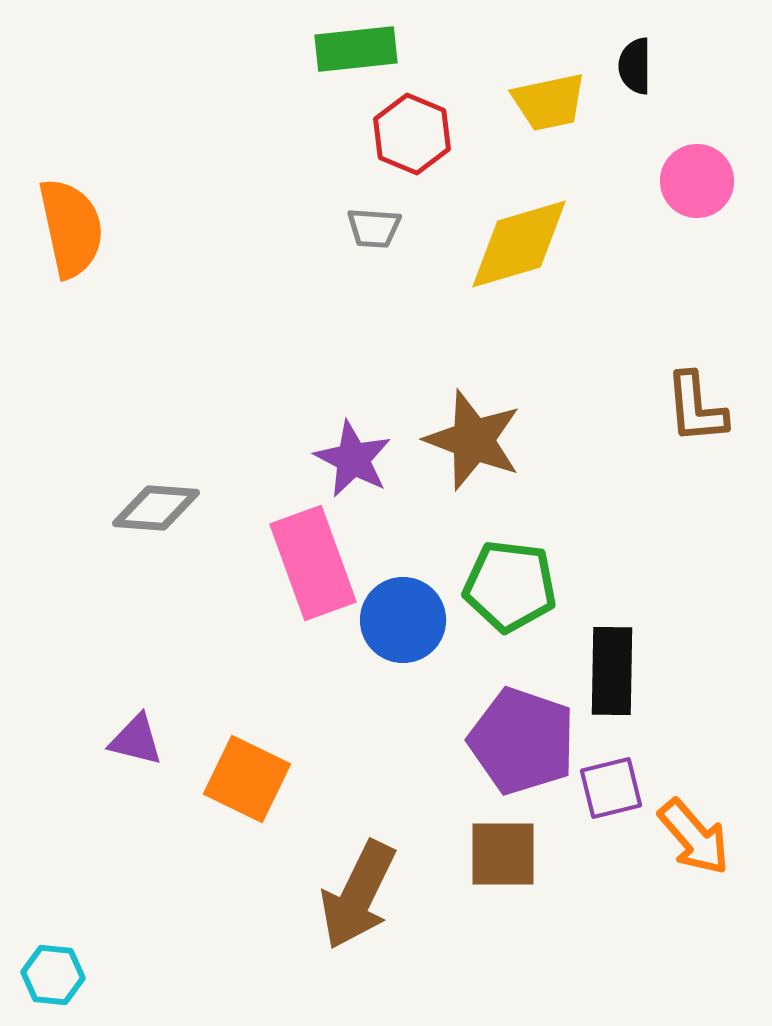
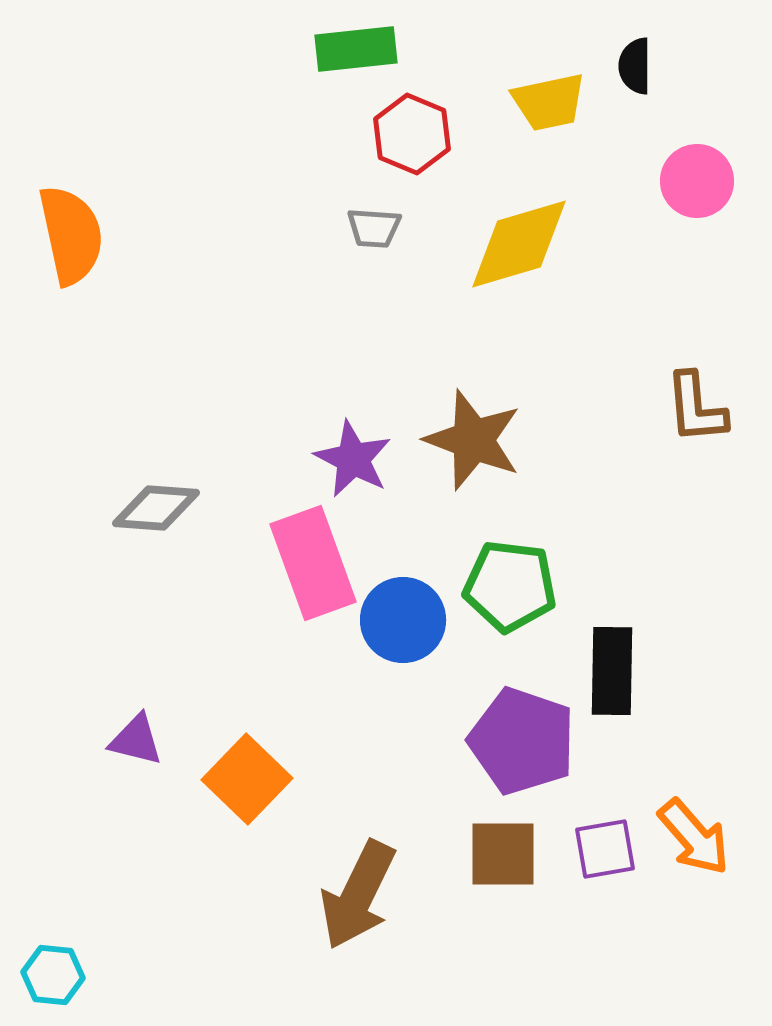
orange semicircle: moved 7 px down
orange square: rotated 18 degrees clockwise
purple square: moved 6 px left, 61 px down; rotated 4 degrees clockwise
